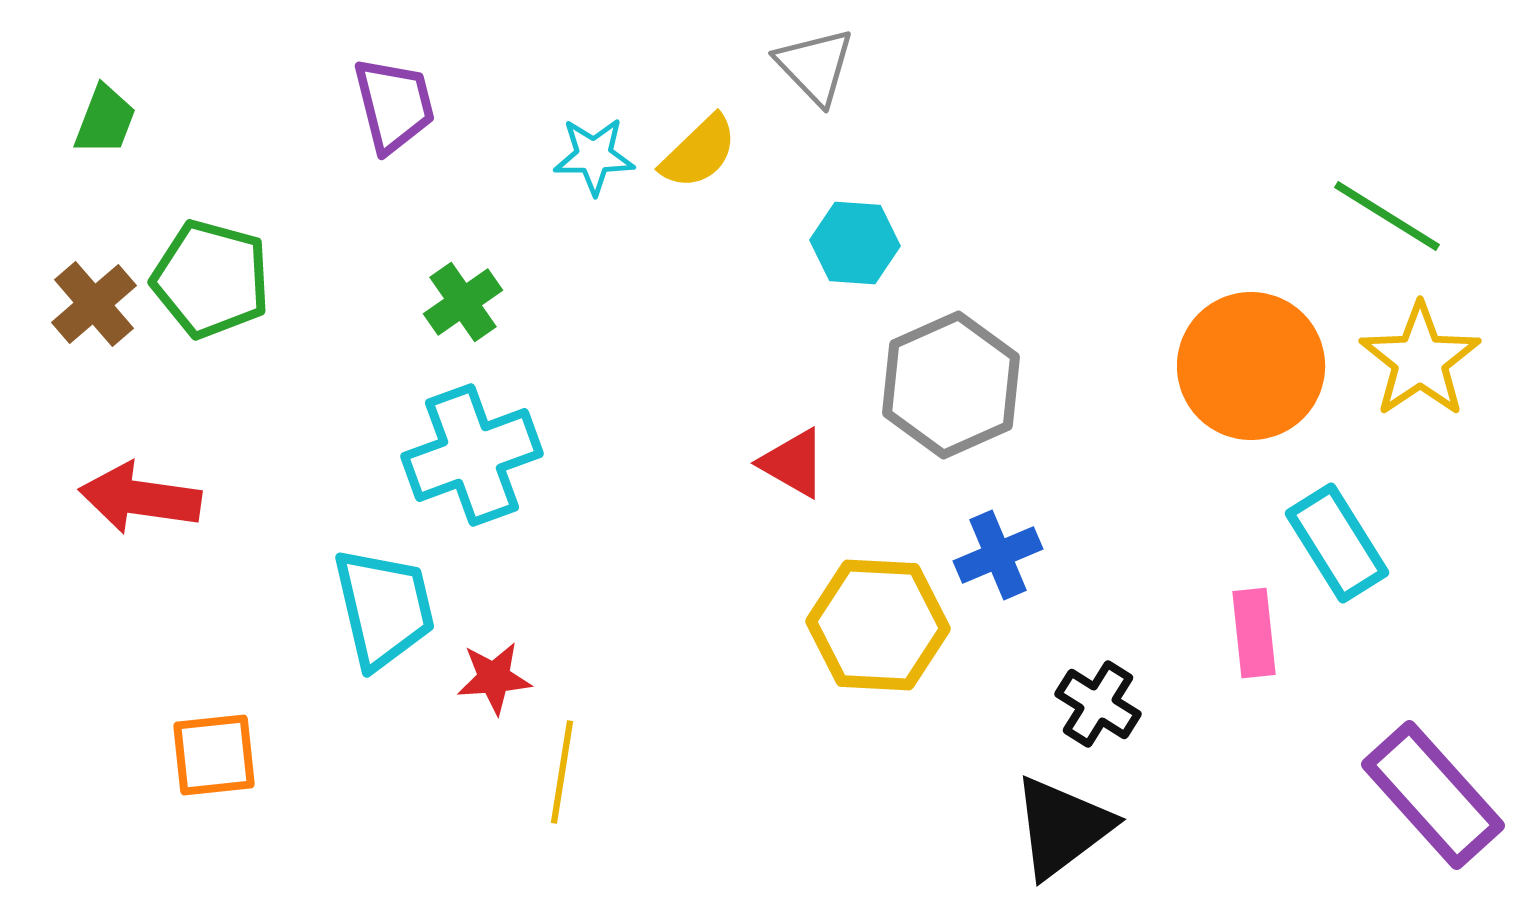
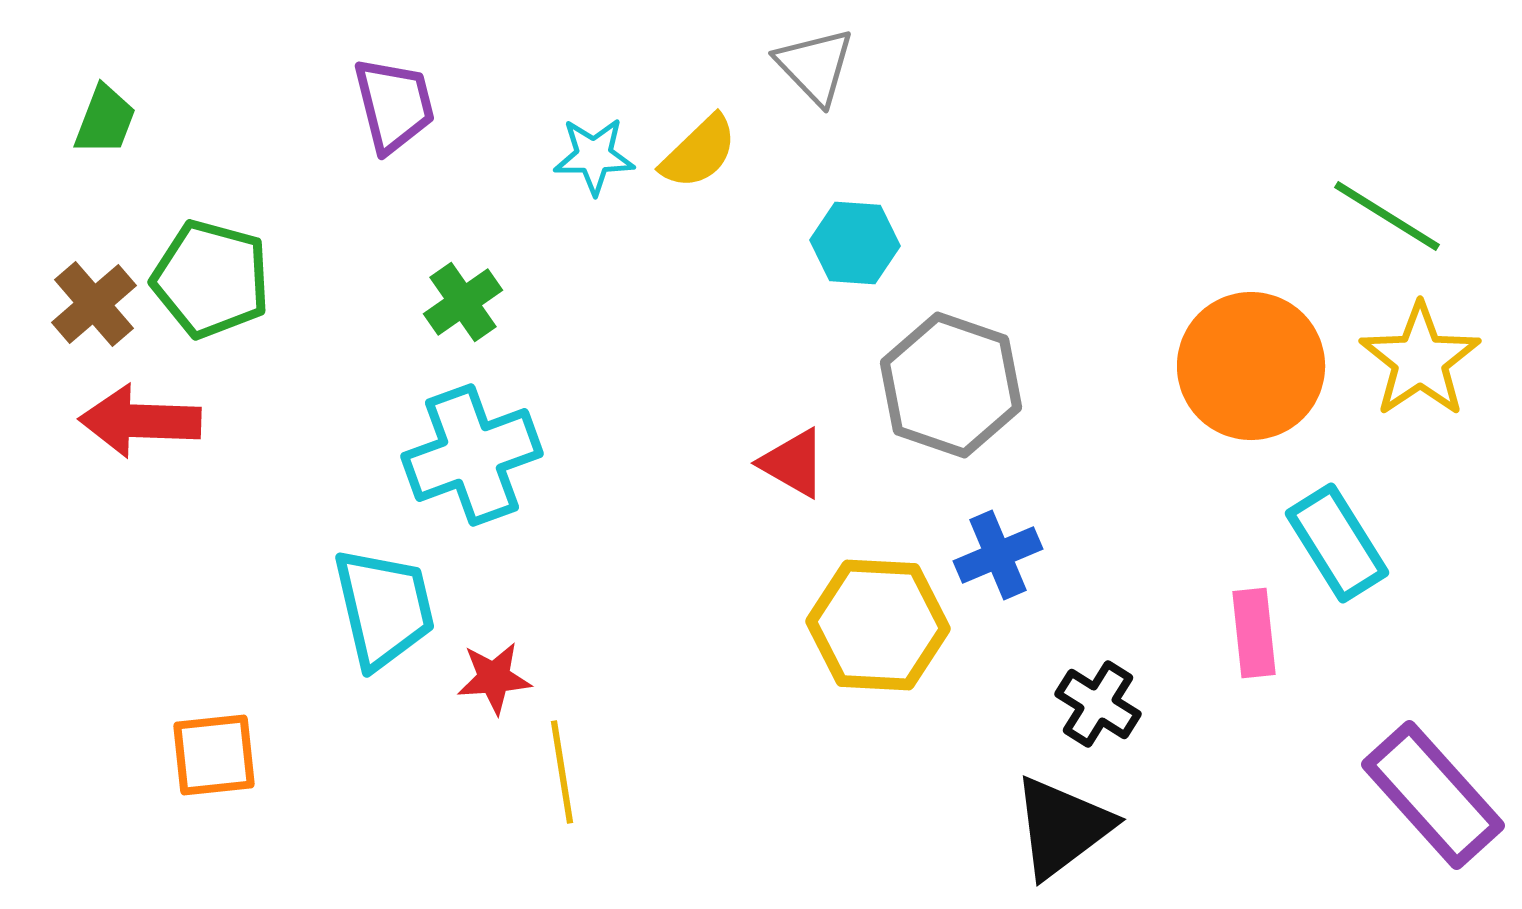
gray hexagon: rotated 17 degrees counterclockwise
red arrow: moved 77 px up; rotated 6 degrees counterclockwise
yellow line: rotated 18 degrees counterclockwise
